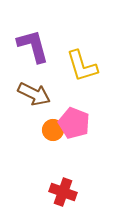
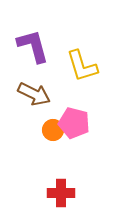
pink pentagon: rotated 8 degrees counterclockwise
red cross: moved 2 px left, 1 px down; rotated 20 degrees counterclockwise
